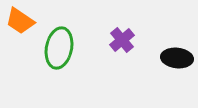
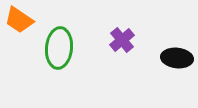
orange trapezoid: moved 1 px left, 1 px up
green ellipse: rotated 6 degrees counterclockwise
